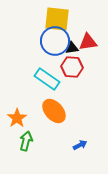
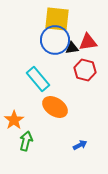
blue circle: moved 1 px up
red hexagon: moved 13 px right, 3 px down; rotated 10 degrees clockwise
cyan rectangle: moved 9 px left; rotated 15 degrees clockwise
orange ellipse: moved 1 px right, 4 px up; rotated 15 degrees counterclockwise
orange star: moved 3 px left, 2 px down
